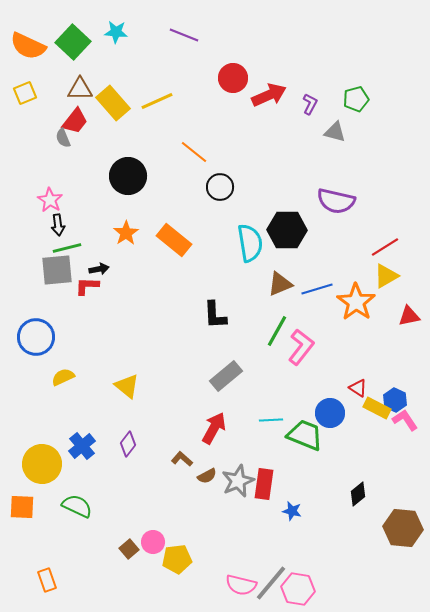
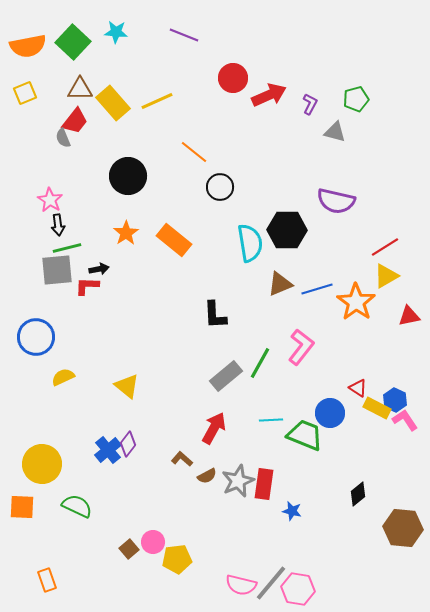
orange semicircle at (28, 46): rotated 36 degrees counterclockwise
green line at (277, 331): moved 17 px left, 32 px down
blue cross at (82, 446): moved 26 px right, 4 px down
